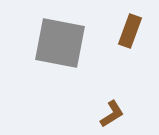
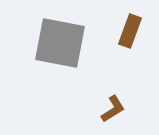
brown L-shape: moved 1 px right, 5 px up
